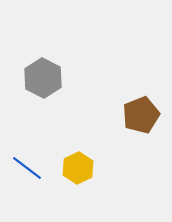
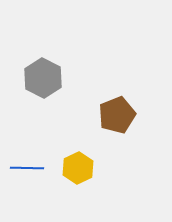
brown pentagon: moved 24 px left
blue line: rotated 36 degrees counterclockwise
